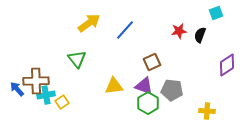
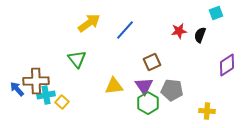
purple triangle: rotated 36 degrees clockwise
yellow square: rotated 16 degrees counterclockwise
